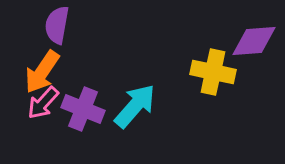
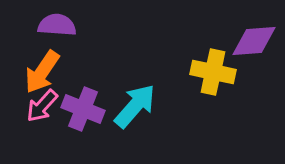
purple semicircle: rotated 84 degrees clockwise
pink arrow: moved 1 px left, 3 px down
